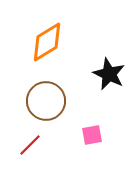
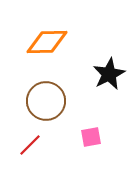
orange diamond: rotated 30 degrees clockwise
black star: rotated 20 degrees clockwise
pink square: moved 1 px left, 2 px down
